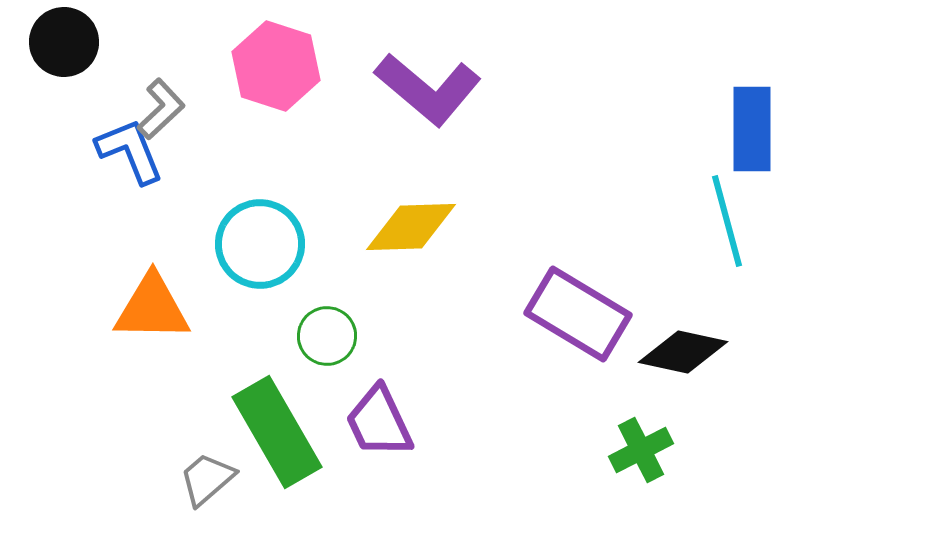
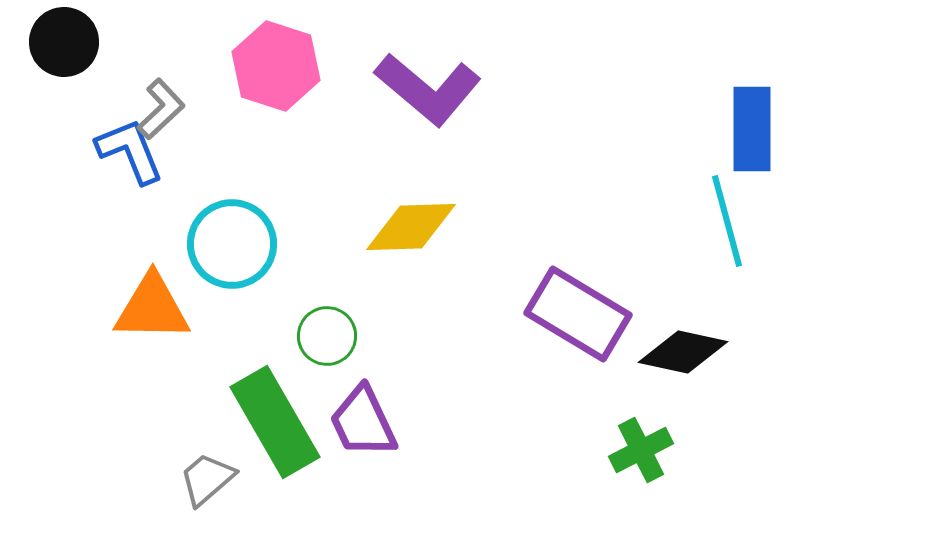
cyan circle: moved 28 px left
purple trapezoid: moved 16 px left
green rectangle: moved 2 px left, 10 px up
